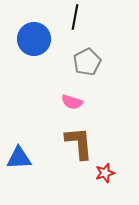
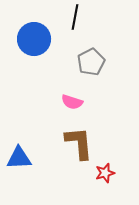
gray pentagon: moved 4 px right
